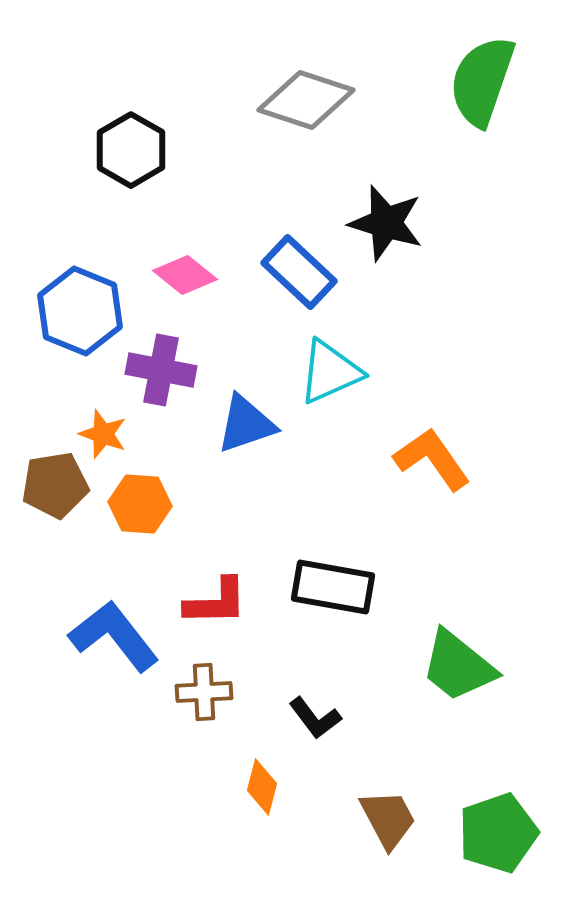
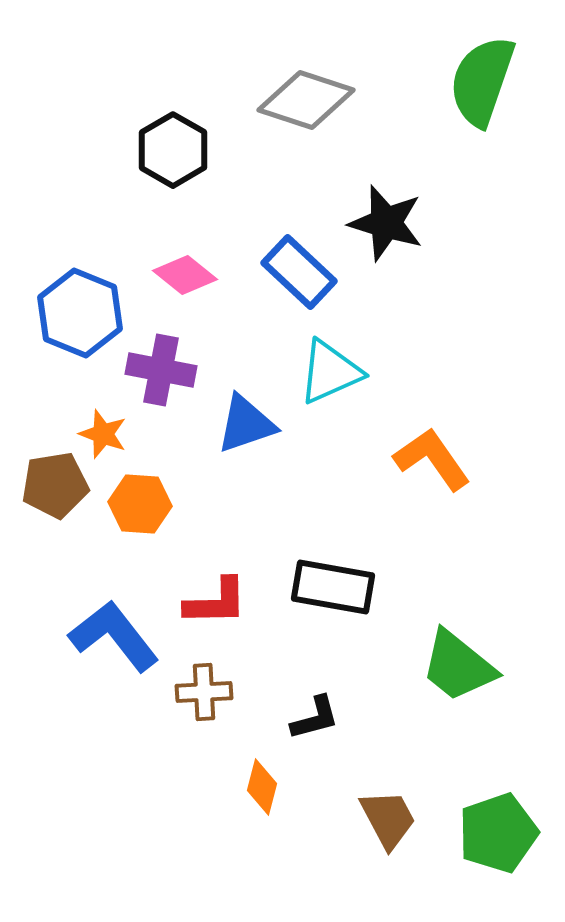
black hexagon: moved 42 px right
blue hexagon: moved 2 px down
black L-shape: rotated 68 degrees counterclockwise
